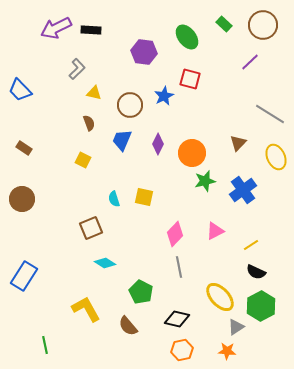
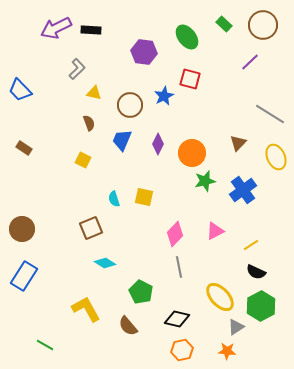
brown circle at (22, 199): moved 30 px down
green line at (45, 345): rotated 48 degrees counterclockwise
